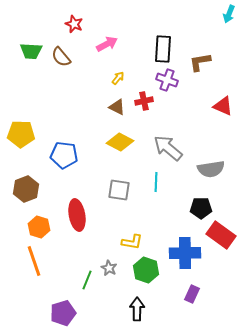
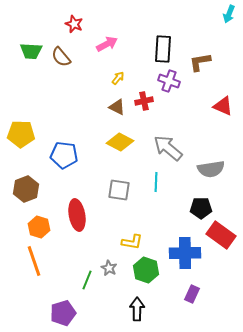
purple cross: moved 2 px right, 1 px down
